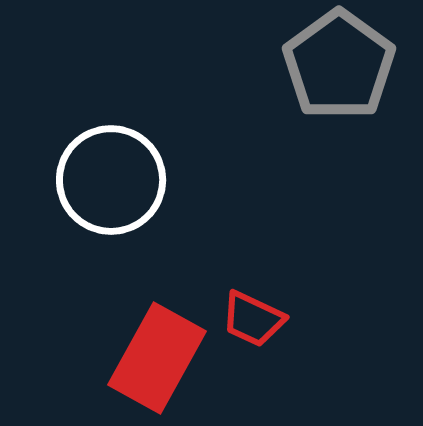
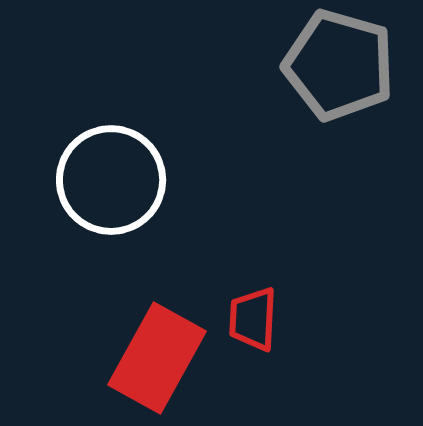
gray pentagon: rotated 20 degrees counterclockwise
red trapezoid: rotated 68 degrees clockwise
